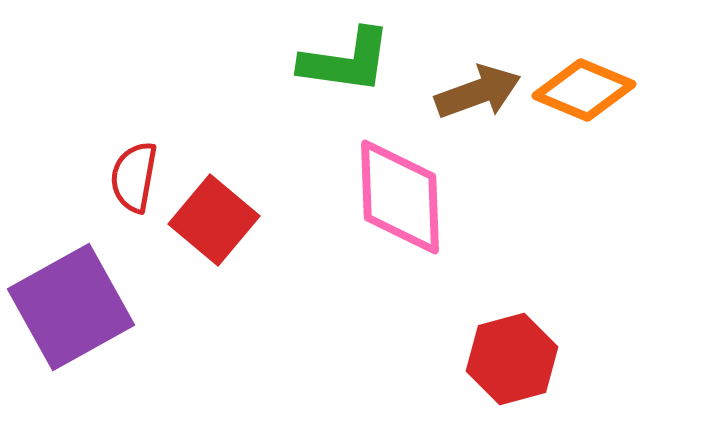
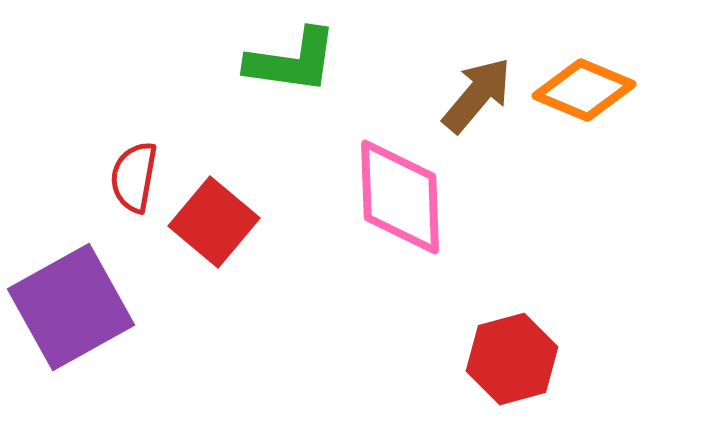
green L-shape: moved 54 px left
brown arrow: moved 1 px left, 3 px down; rotated 30 degrees counterclockwise
red square: moved 2 px down
